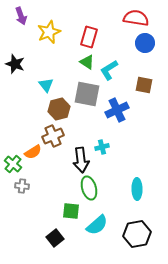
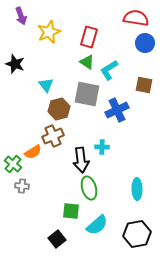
cyan cross: rotated 16 degrees clockwise
black square: moved 2 px right, 1 px down
